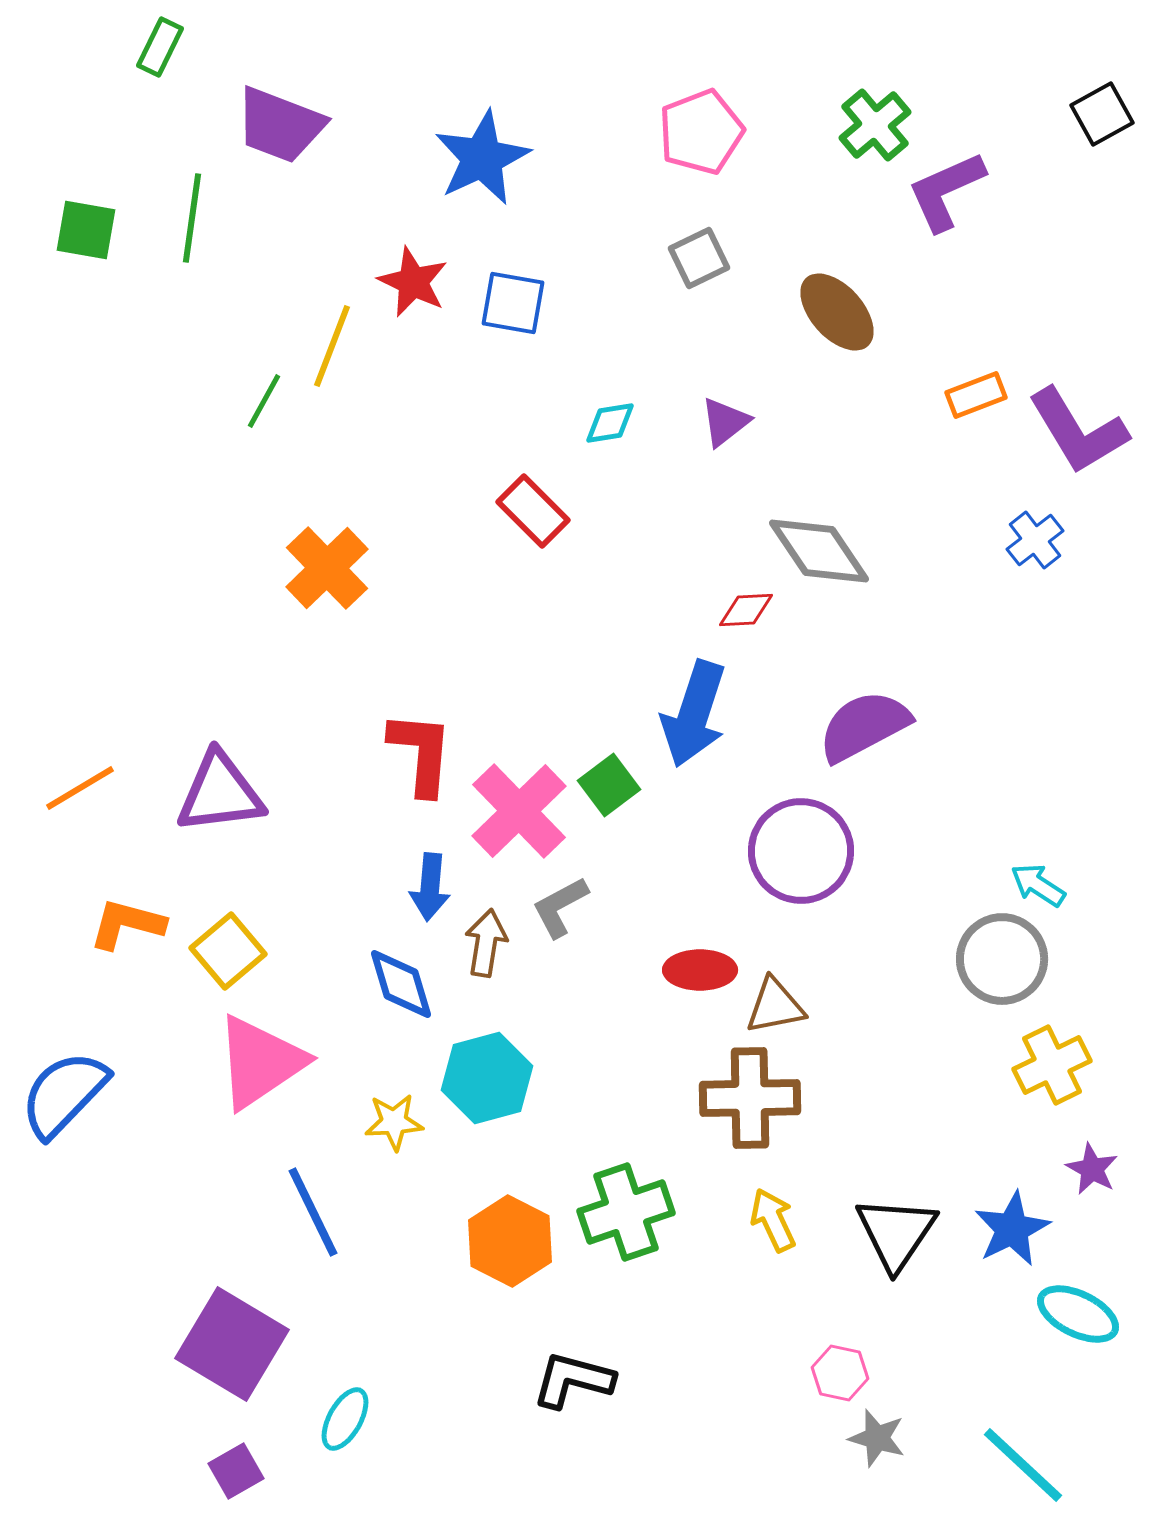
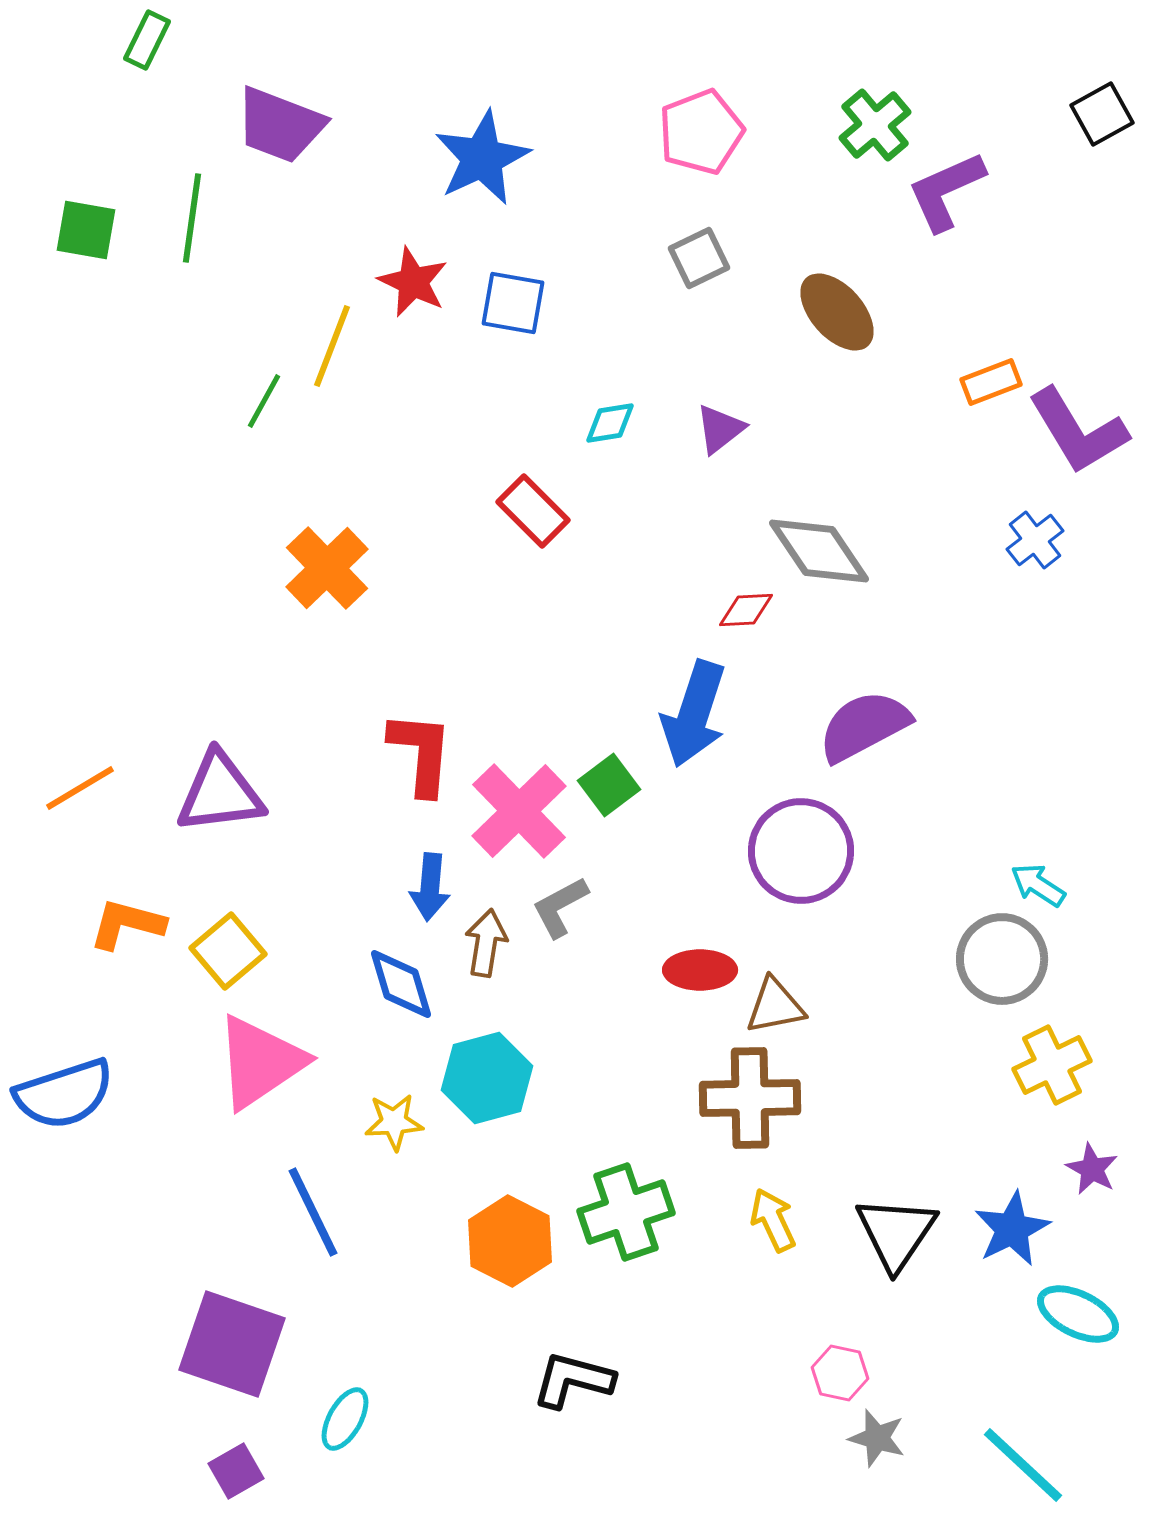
green rectangle at (160, 47): moved 13 px left, 7 px up
orange rectangle at (976, 395): moved 15 px right, 13 px up
purple triangle at (725, 422): moved 5 px left, 7 px down
blue semicircle at (64, 1094): rotated 152 degrees counterclockwise
purple square at (232, 1344): rotated 12 degrees counterclockwise
